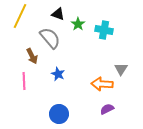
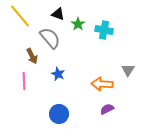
yellow line: rotated 65 degrees counterclockwise
gray triangle: moved 7 px right, 1 px down
